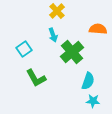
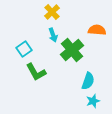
yellow cross: moved 5 px left, 1 px down
orange semicircle: moved 1 px left, 1 px down
green cross: moved 2 px up
green L-shape: moved 6 px up
cyan star: rotated 24 degrees counterclockwise
